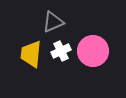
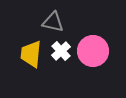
gray triangle: rotated 35 degrees clockwise
white cross: rotated 18 degrees counterclockwise
